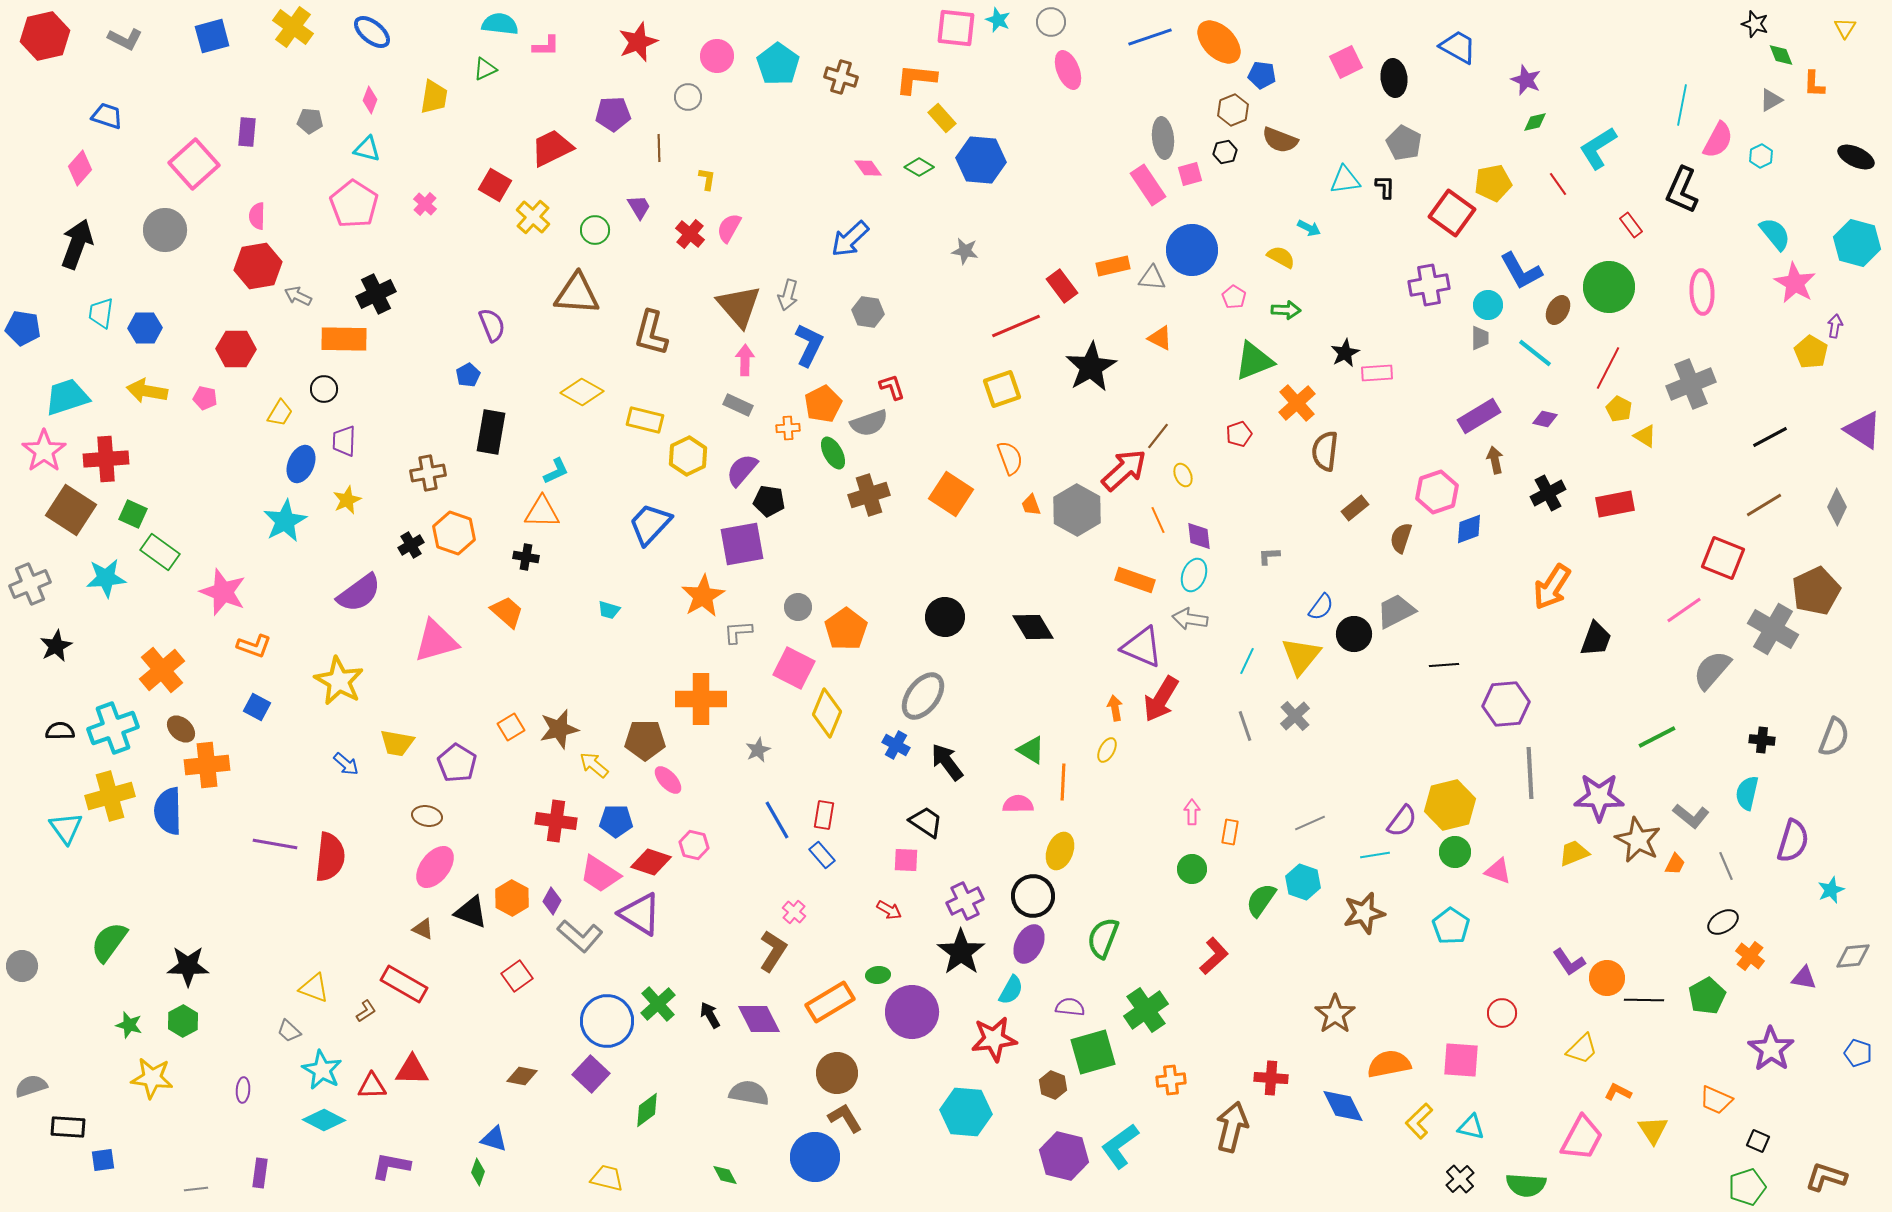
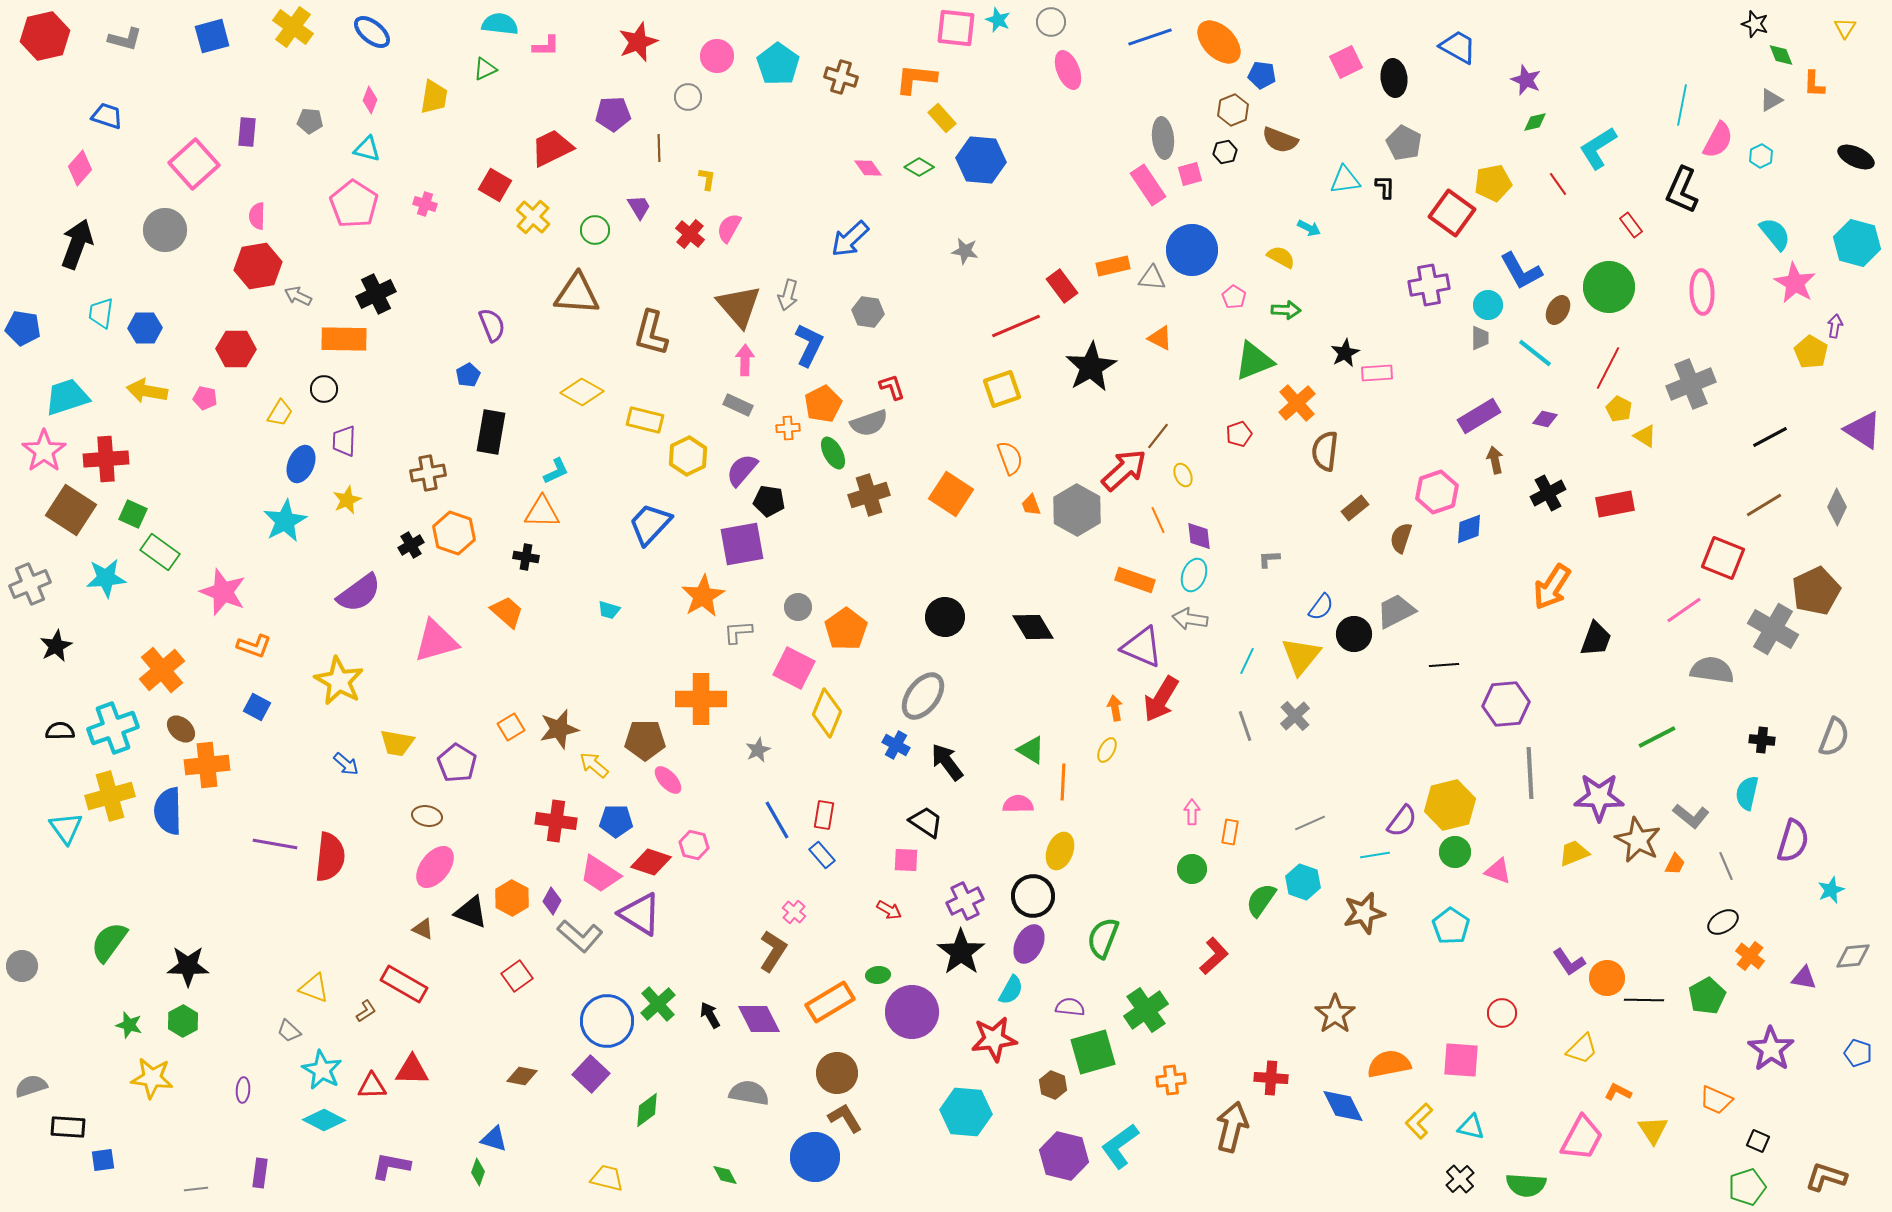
gray L-shape at (125, 39): rotated 12 degrees counterclockwise
pink cross at (425, 204): rotated 25 degrees counterclockwise
gray L-shape at (1269, 556): moved 3 px down
gray semicircle at (1712, 670): rotated 57 degrees clockwise
